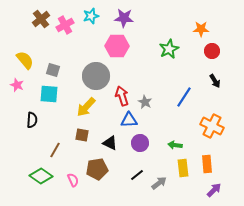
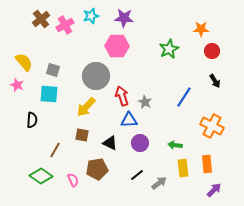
yellow semicircle: moved 1 px left, 2 px down
